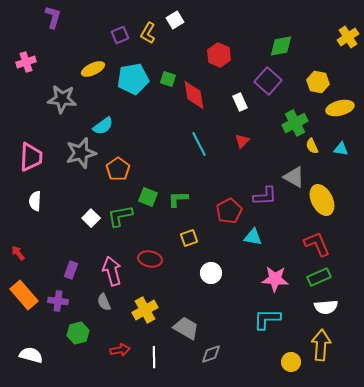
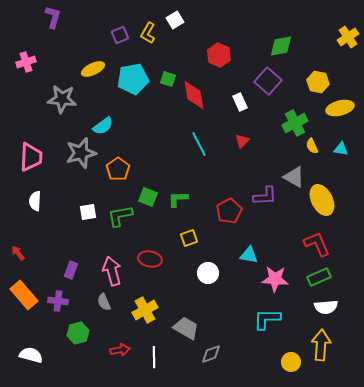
white square at (91, 218): moved 3 px left, 6 px up; rotated 36 degrees clockwise
cyan triangle at (253, 237): moved 4 px left, 18 px down
white circle at (211, 273): moved 3 px left
